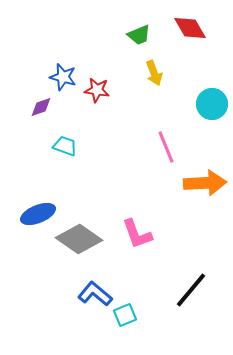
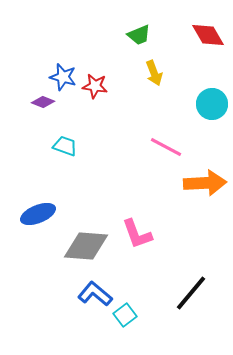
red diamond: moved 18 px right, 7 px down
red star: moved 2 px left, 4 px up
purple diamond: moved 2 px right, 5 px up; rotated 40 degrees clockwise
pink line: rotated 40 degrees counterclockwise
gray diamond: moved 7 px right, 7 px down; rotated 30 degrees counterclockwise
black line: moved 3 px down
cyan square: rotated 15 degrees counterclockwise
